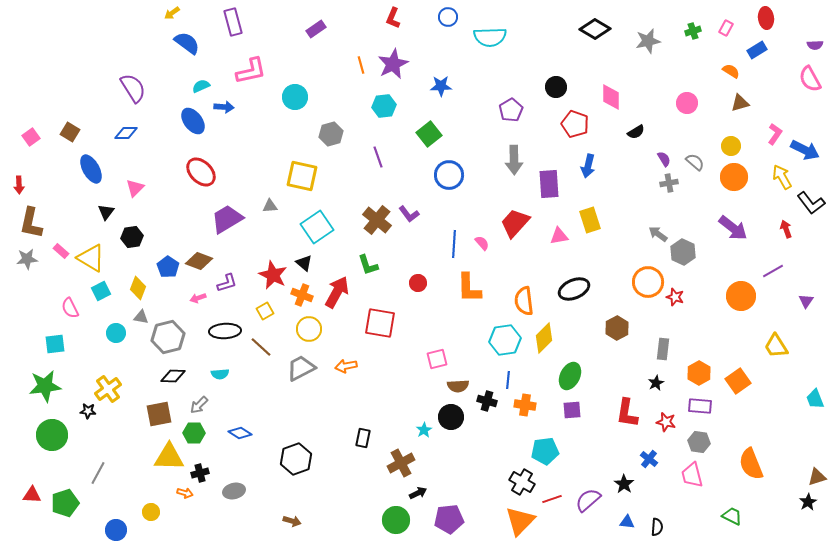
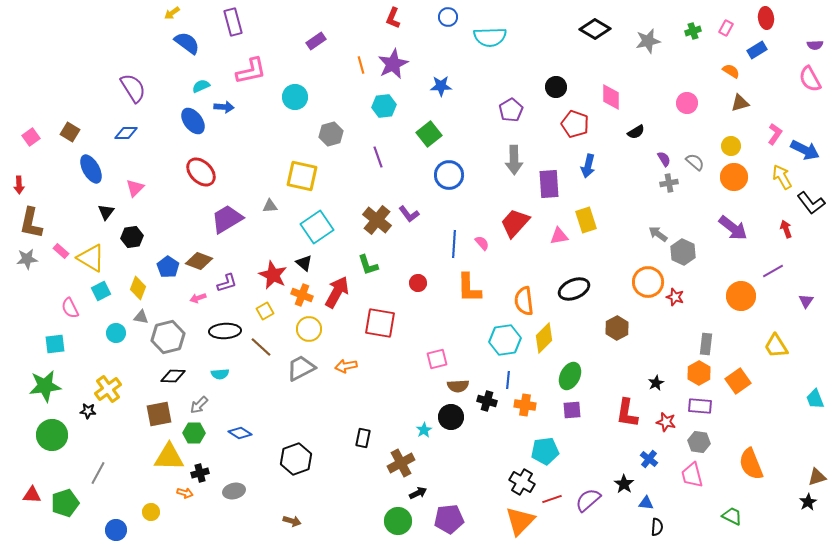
purple rectangle at (316, 29): moved 12 px down
yellow rectangle at (590, 220): moved 4 px left
gray rectangle at (663, 349): moved 43 px right, 5 px up
green circle at (396, 520): moved 2 px right, 1 px down
blue triangle at (627, 522): moved 19 px right, 19 px up
